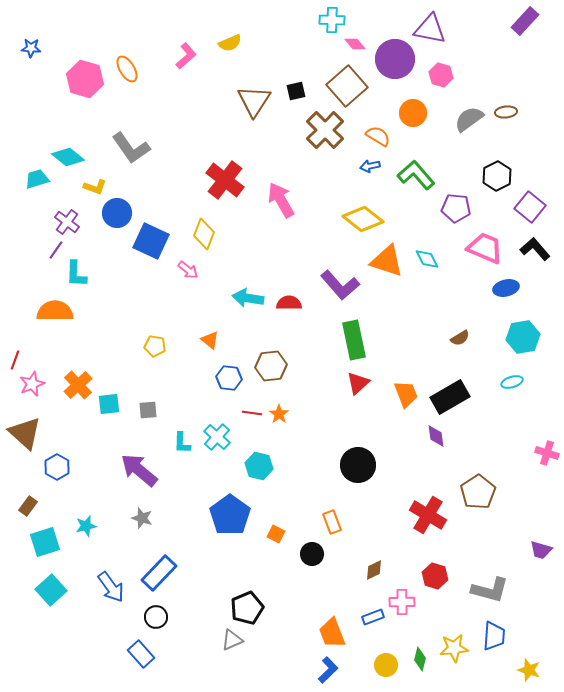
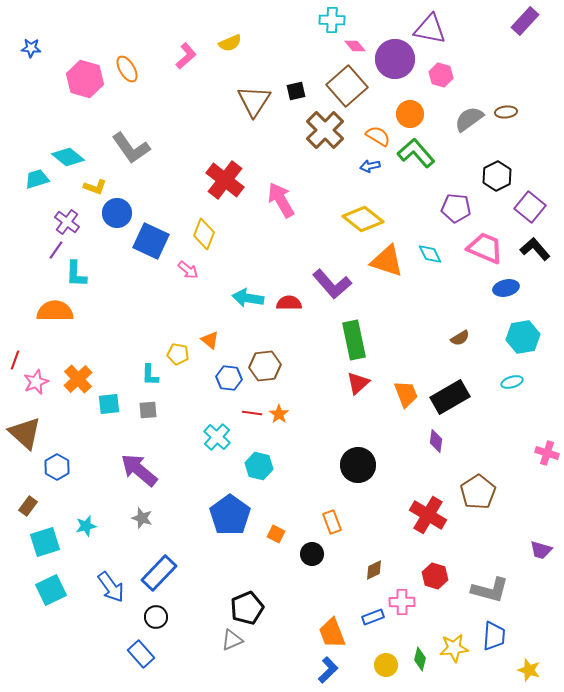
pink diamond at (355, 44): moved 2 px down
orange circle at (413, 113): moved 3 px left, 1 px down
green L-shape at (416, 175): moved 22 px up
cyan diamond at (427, 259): moved 3 px right, 5 px up
purple L-shape at (340, 285): moved 8 px left, 1 px up
yellow pentagon at (155, 346): moved 23 px right, 8 px down
brown hexagon at (271, 366): moved 6 px left
pink star at (32, 384): moved 4 px right, 2 px up
orange cross at (78, 385): moved 6 px up
purple diamond at (436, 436): moved 5 px down; rotated 15 degrees clockwise
cyan L-shape at (182, 443): moved 32 px left, 68 px up
cyan square at (51, 590): rotated 16 degrees clockwise
